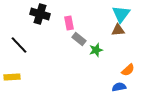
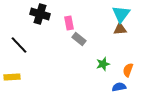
brown triangle: moved 2 px right, 1 px up
green star: moved 7 px right, 14 px down
orange semicircle: rotated 152 degrees clockwise
